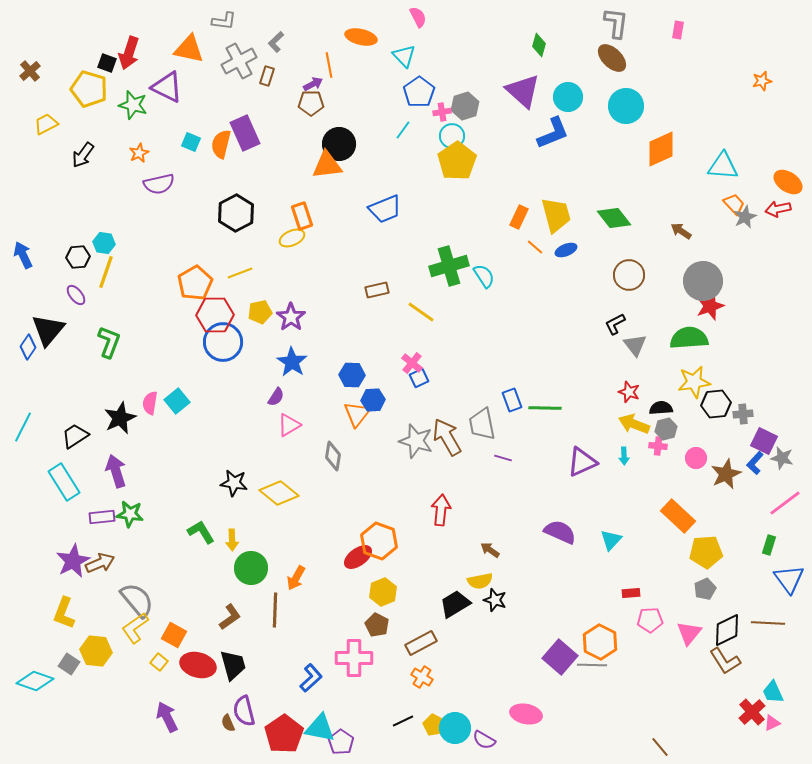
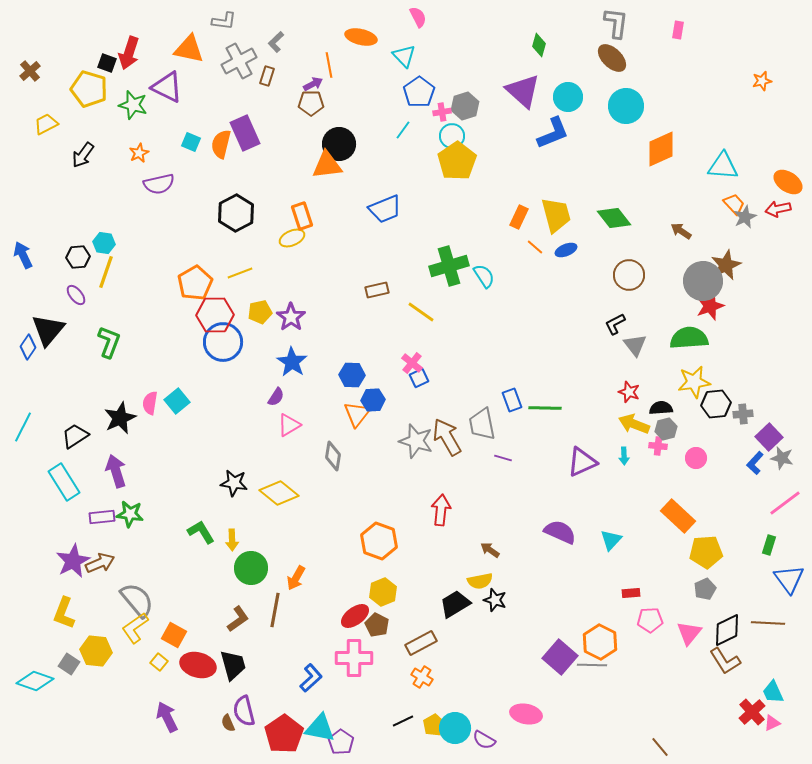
purple square at (764, 441): moved 5 px right, 4 px up; rotated 20 degrees clockwise
brown star at (726, 474): moved 209 px up
red ellipse at (358, 557): moved 3 px left, 59 px down
brown line at (275, 610): rotated 8 degrees clockwise
brown L-shape at (230, 617): moved 8 px right, 2 px down
yellow pentagon at (434, 725): rotated 15 degrees clockwise
